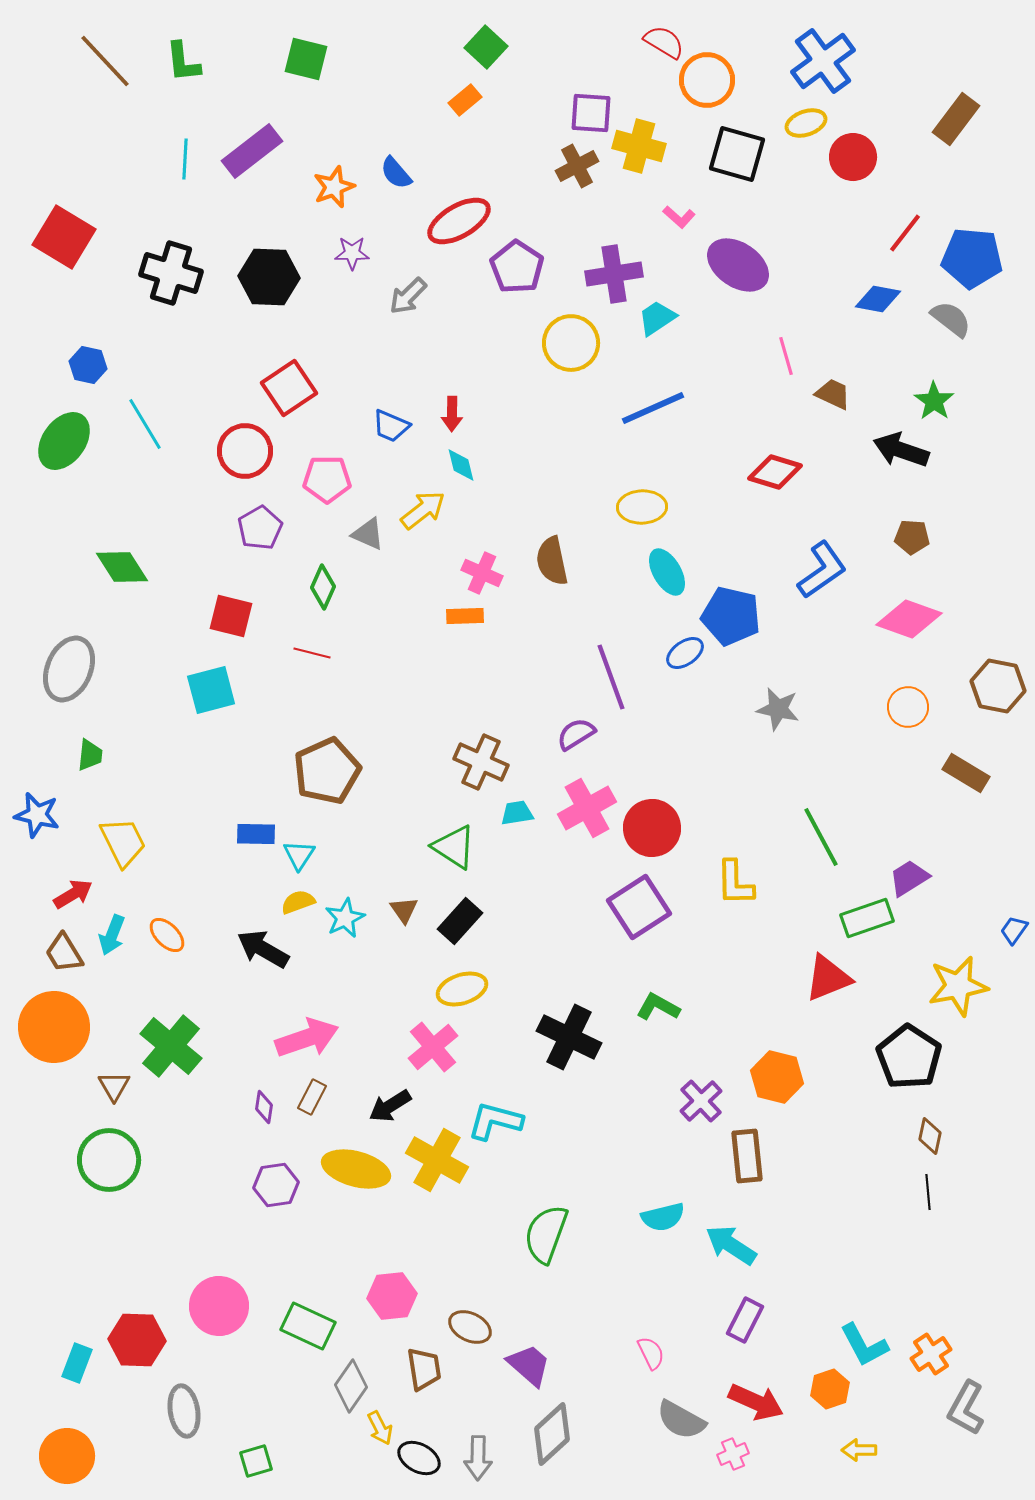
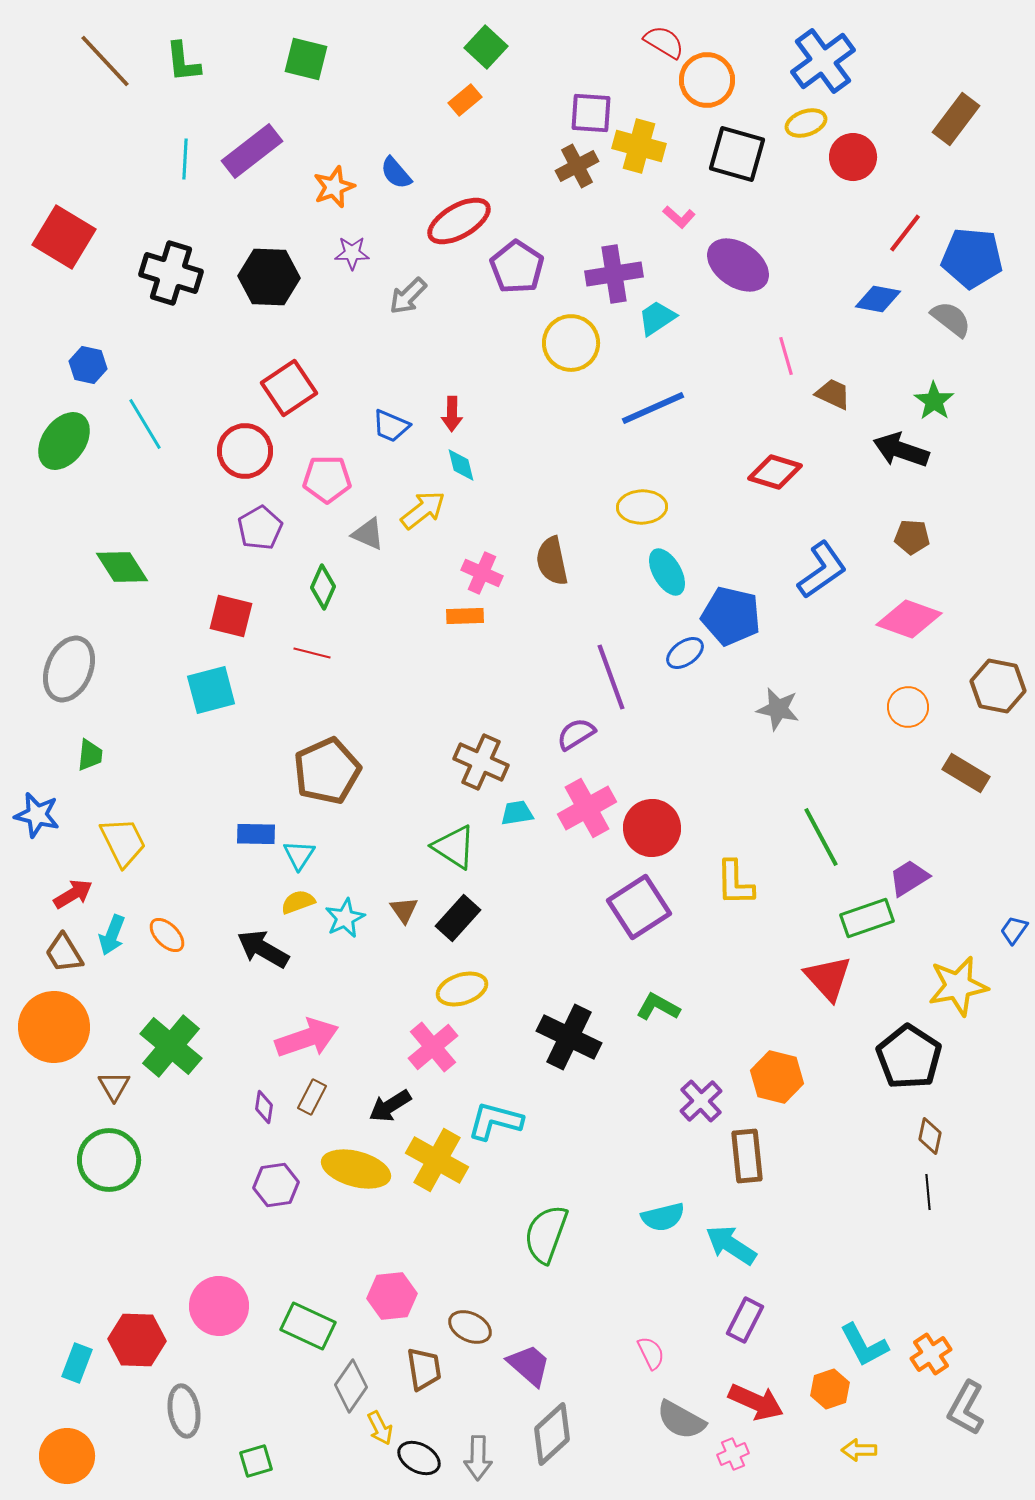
black rectangle at (460, 921): moved 2 px left, 3 px up
red triangle at (828, 978): rotated 50 degrees counterclockwise
